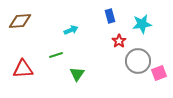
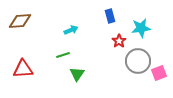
cyan star: moved 1 px left, 4 px down
green line: moved 7 px right
